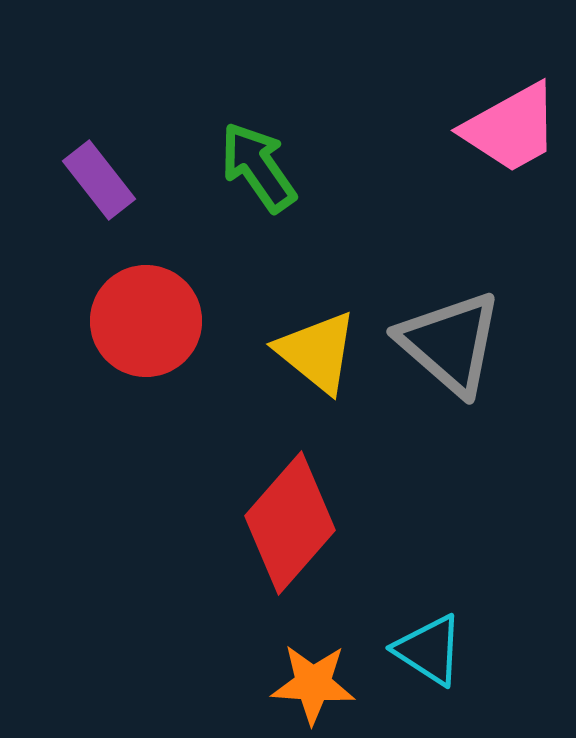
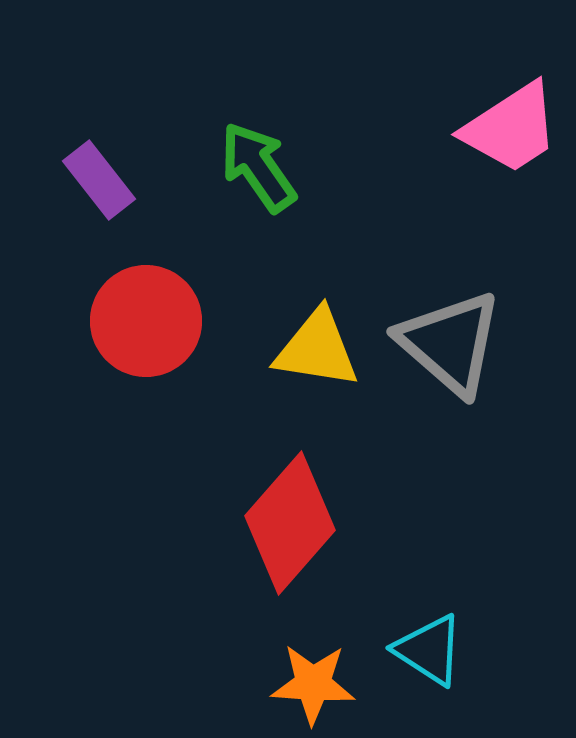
pink trapezoid: rotated 4 degrees counterclockwise
yellow triangle: moved 3 px up; rotated 30 degrees counterclockwise
